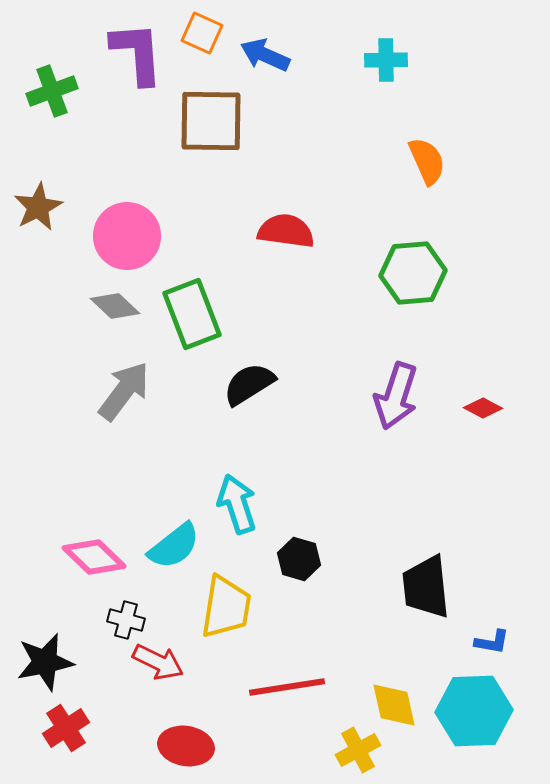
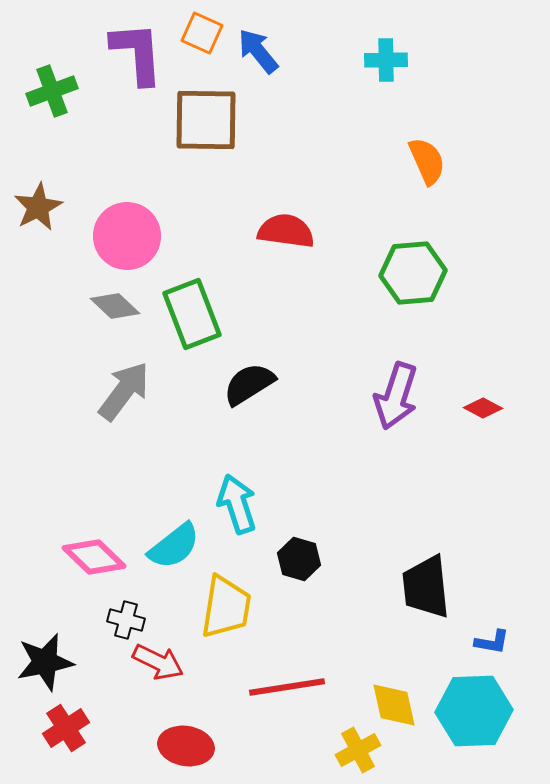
blue arrow: moved 7 px left, 4 px up; rotated 27 degrees clockwise
brown square: moved 5 px left, 1 px up
